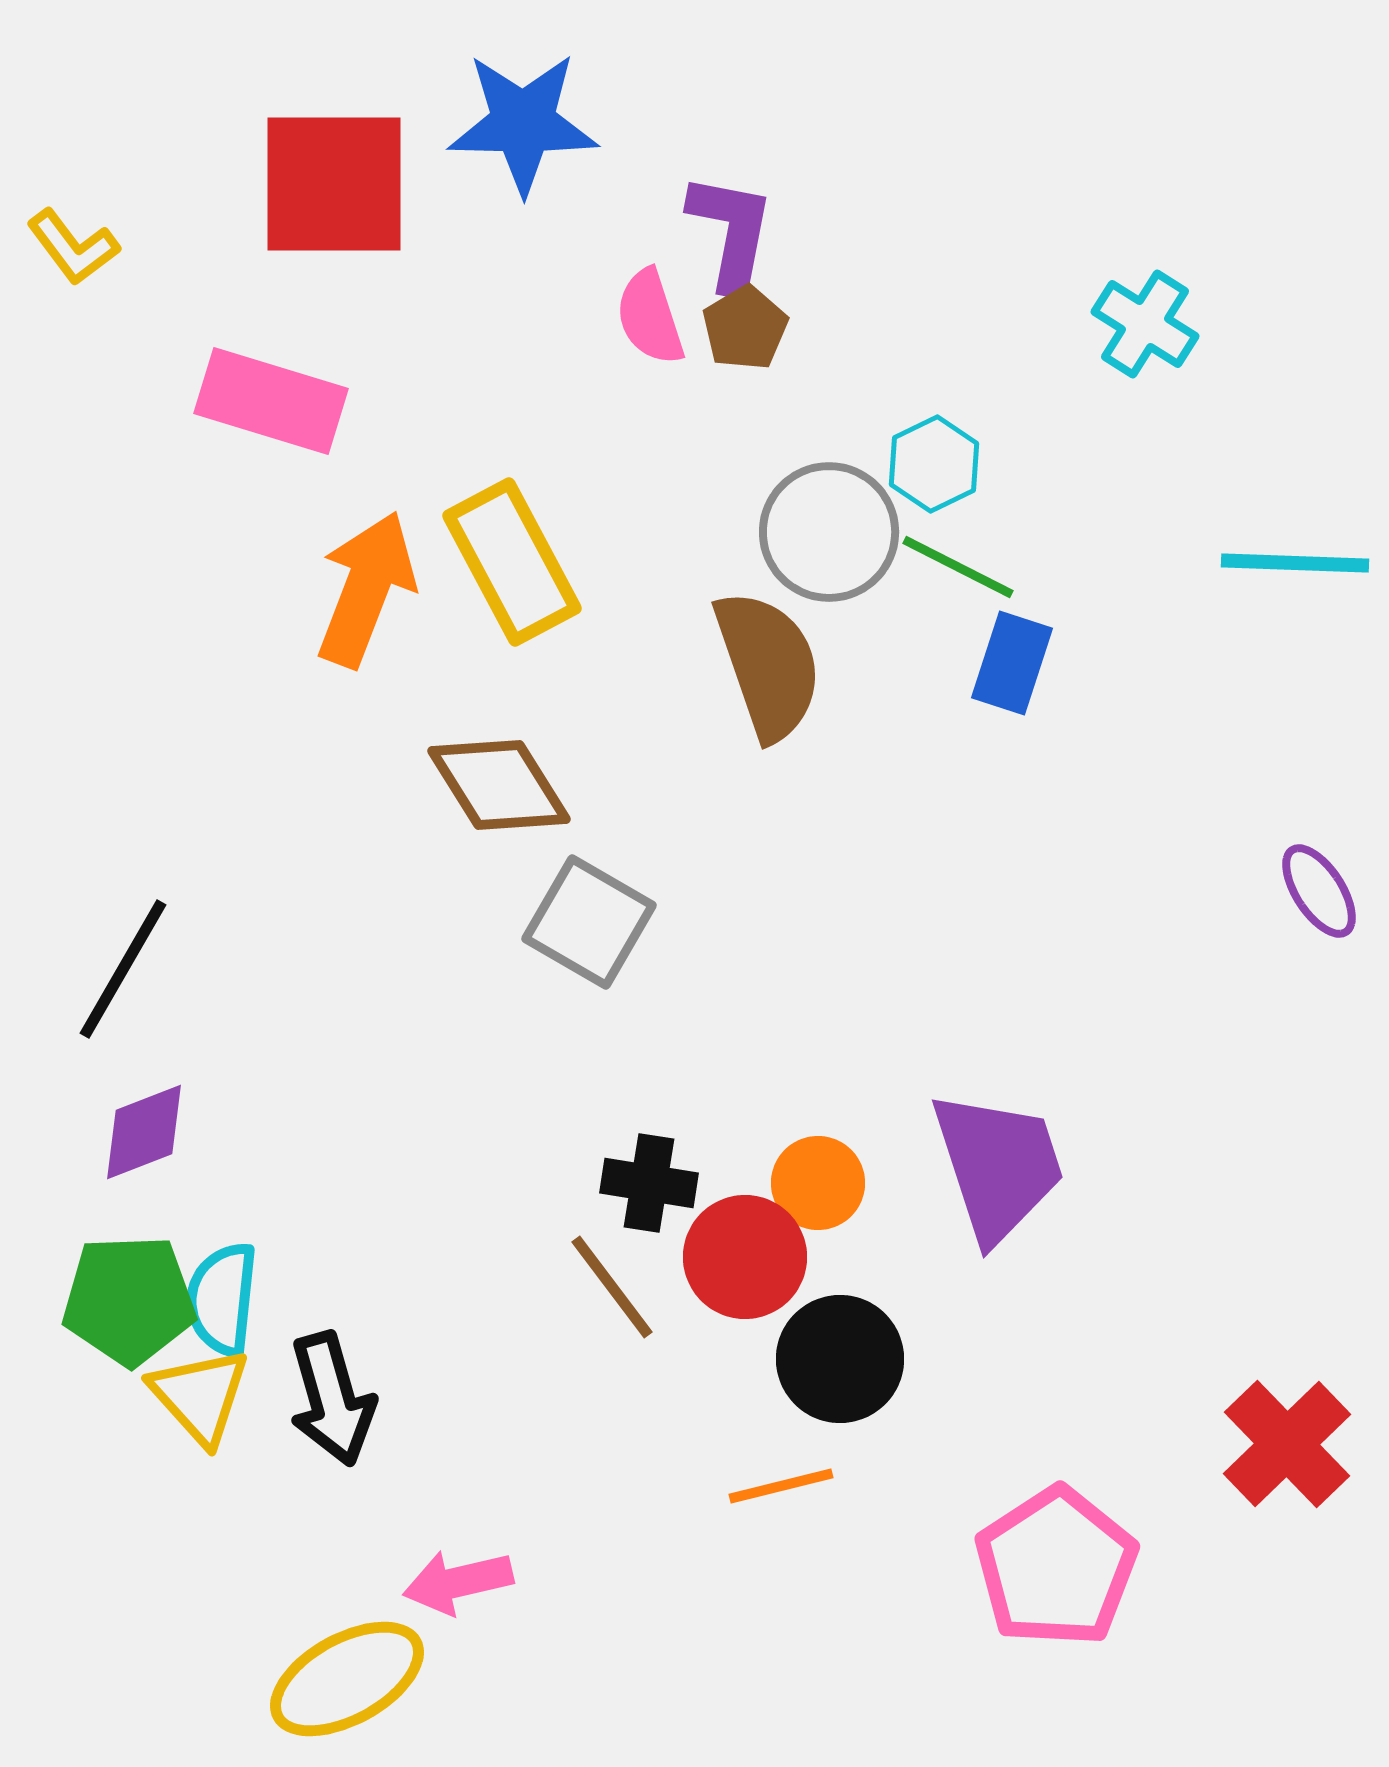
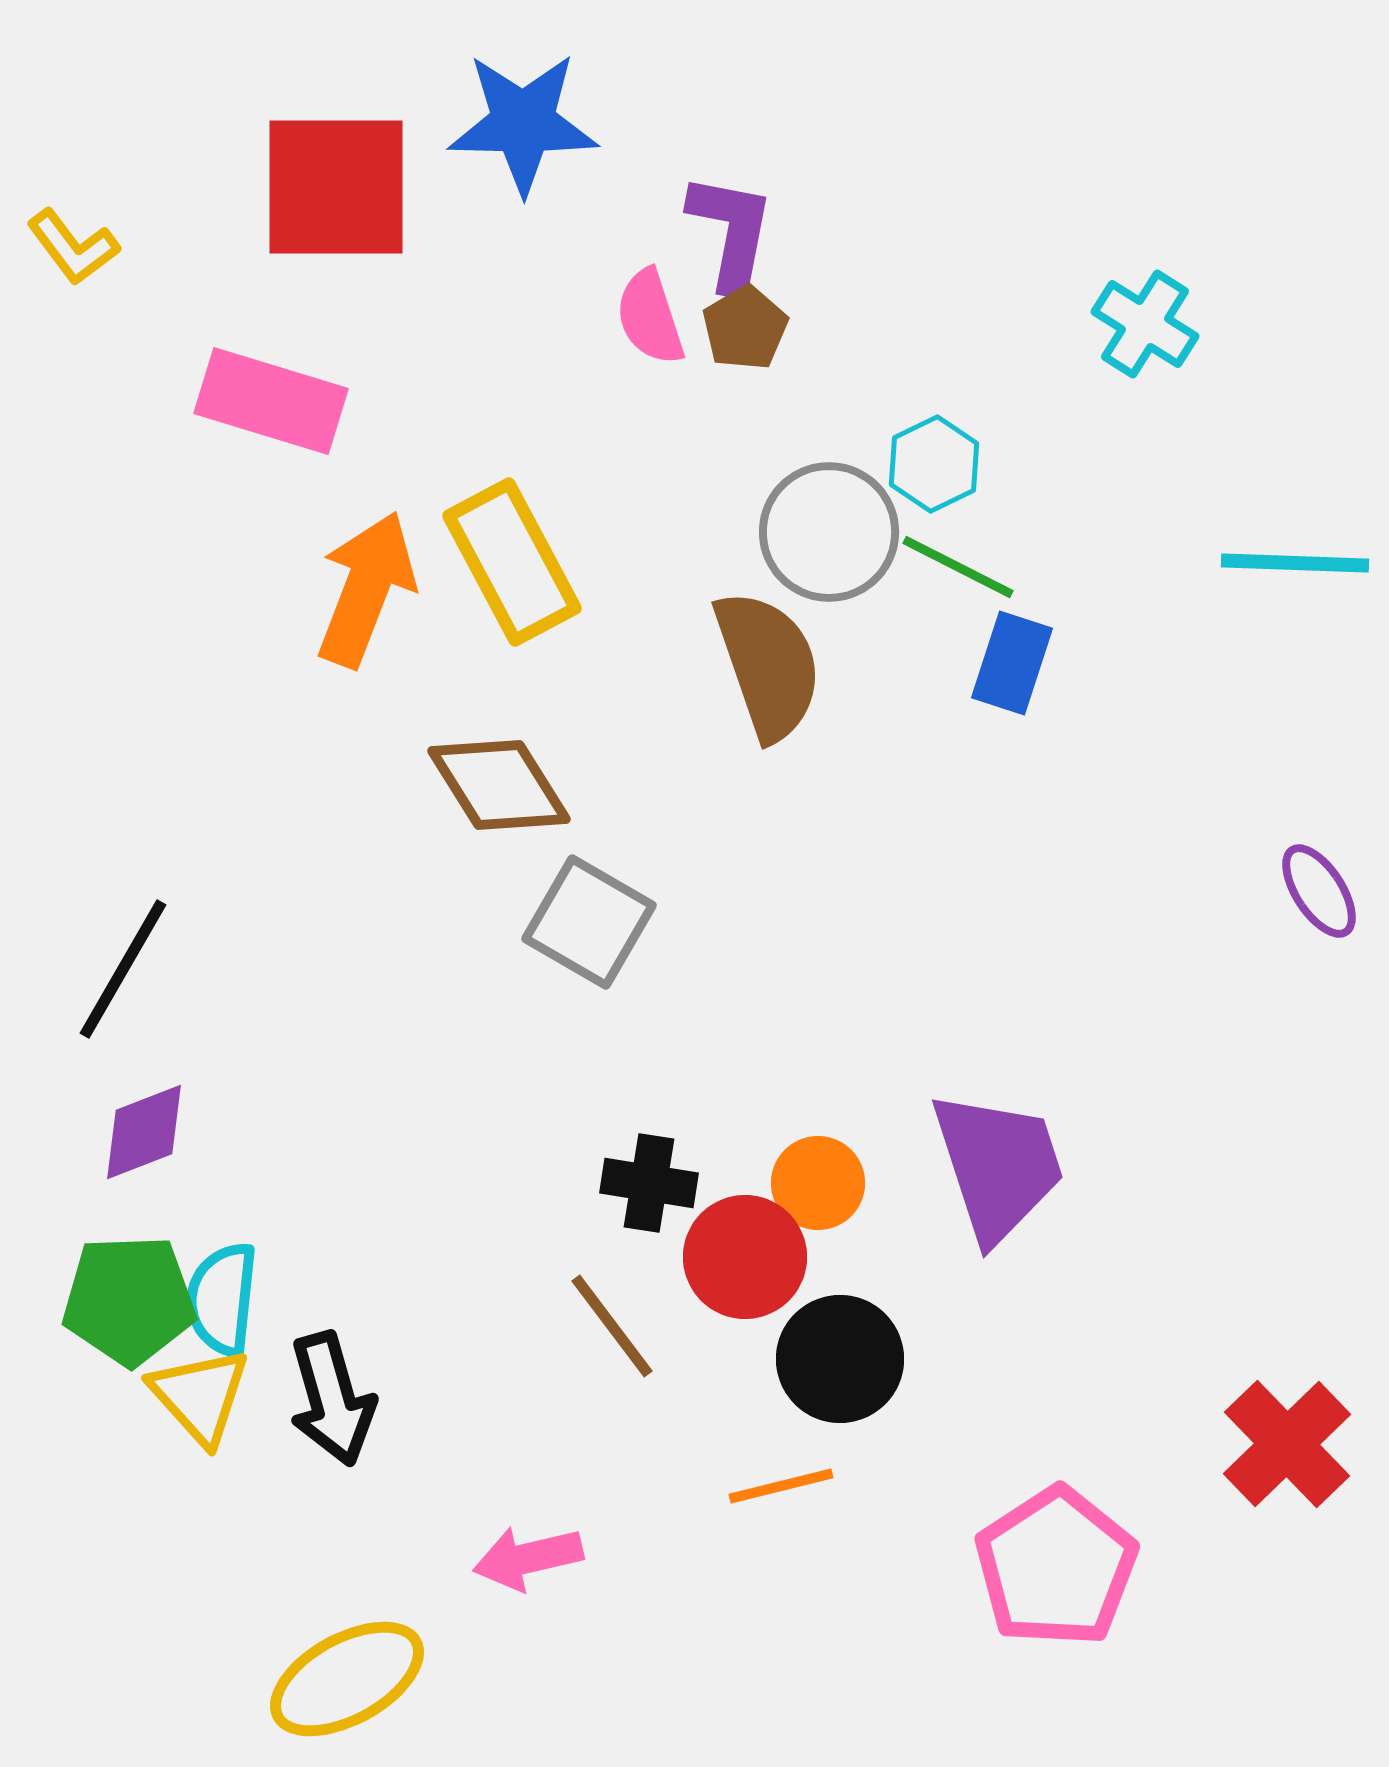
red square: moved 2 px right, 3 px down
brown line: moved 39 px down
pink arrow: moved 70 px right, 24 px up
